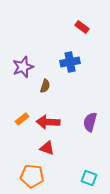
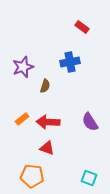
purple semicircle: rotated 48 degrees counterclockwise
